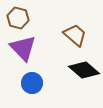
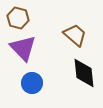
black diamond: moved 3 px down; rotated 44 degrees clockwise
